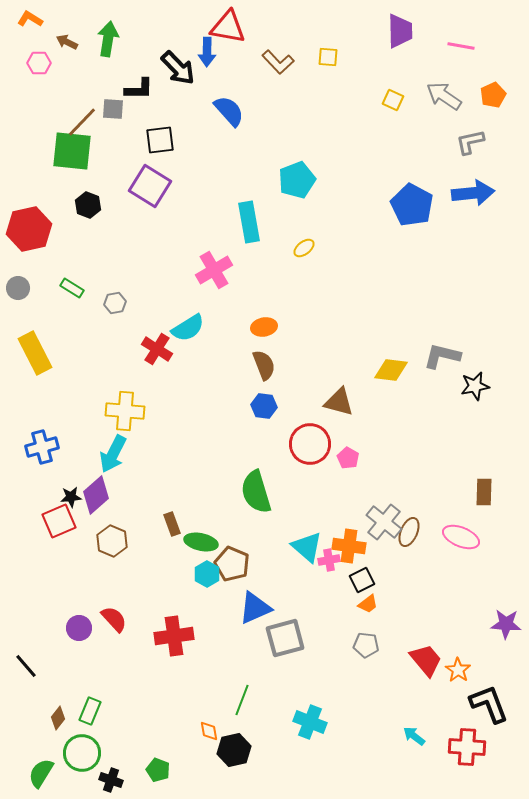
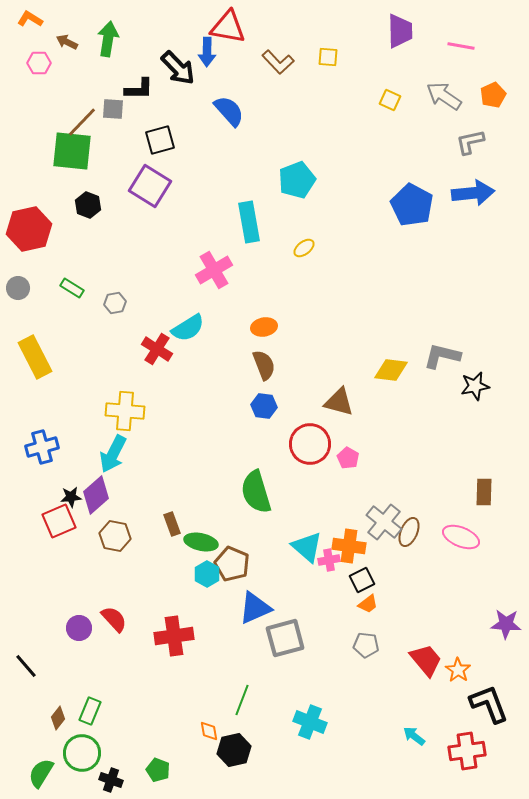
yellow square at (393, 100): moved 3 px left
black square at (160, 140): rotated 8 degrees counterclockwise
yellow rectangle at (35, 353): moved 4 px down
brown hexagon at (112, 541): moved 3 px right, 5 px up; rotated 12 degrees counterclockwise
red cross at (467, 747): moved 4 px down; rotated 12 degrees counterclockwise
